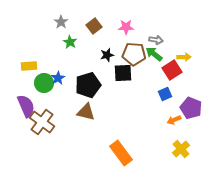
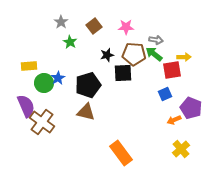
red square: rotated 24 degrees clockwise
